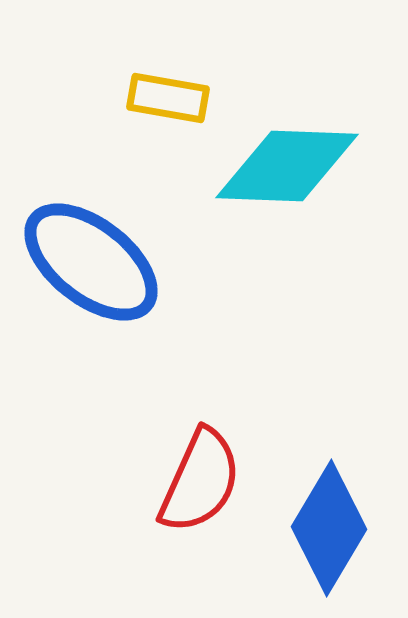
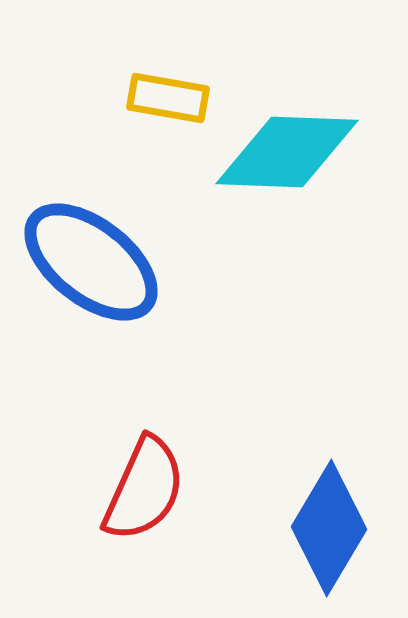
cyan diamond: moved 14 px up
red semicircle: moved 56 px left, 8 px down
